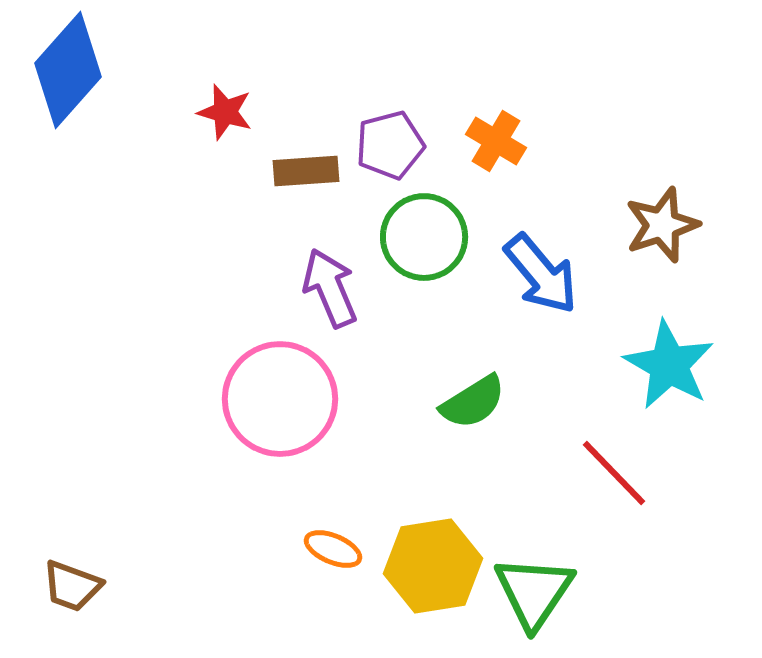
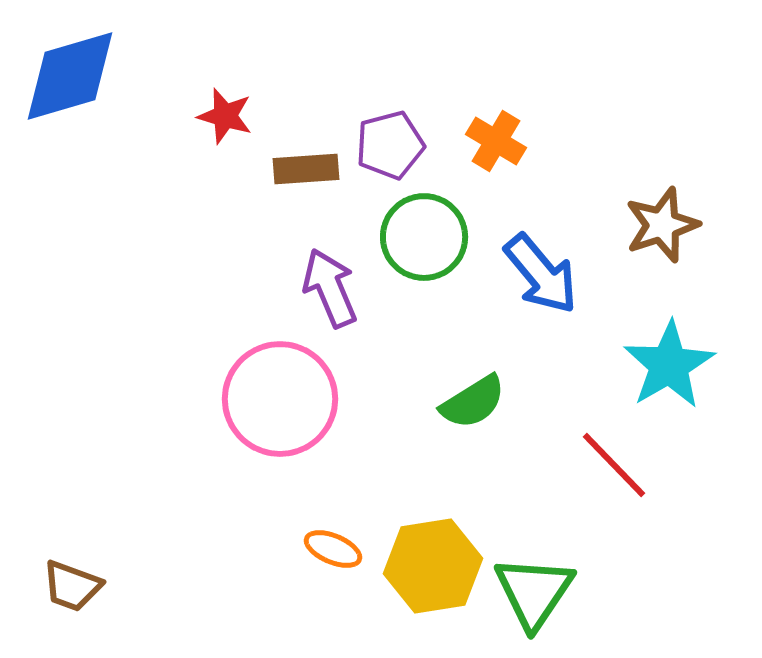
blue diamond: moved 2 px right, 6 px down; rotated 32 degrees clockwise
red star: moved 4 px down
brown rectangle: moved 2 px up
cyan star: rotated 12 degrees clockwise
red line: moved 8 px up
